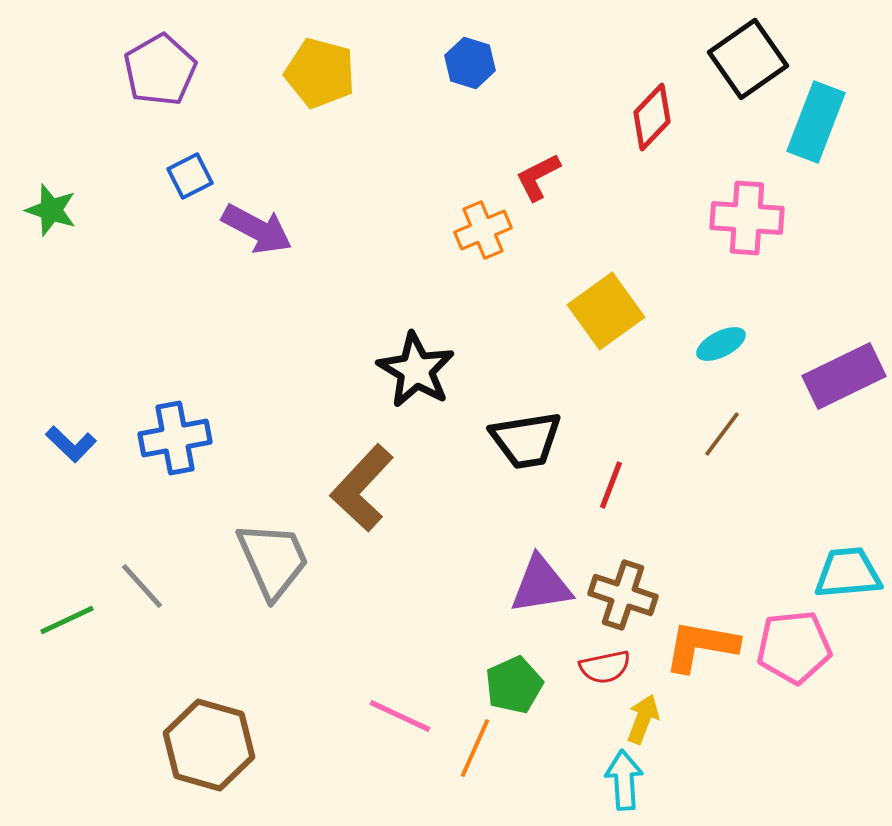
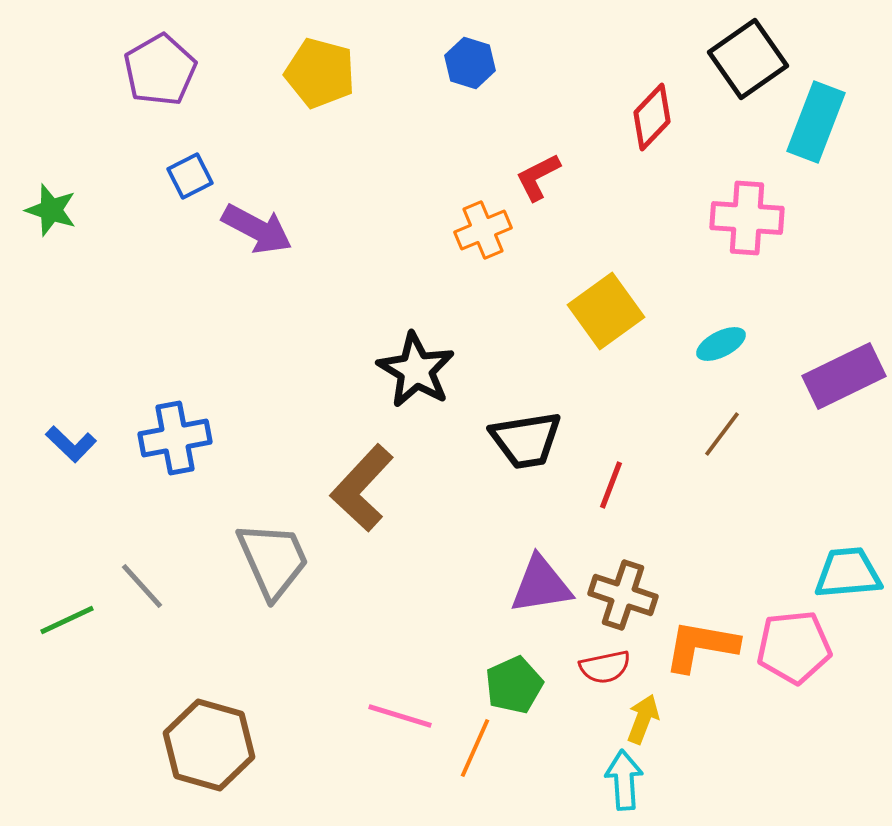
pink line: rotated 8 degrees counterclockwise
